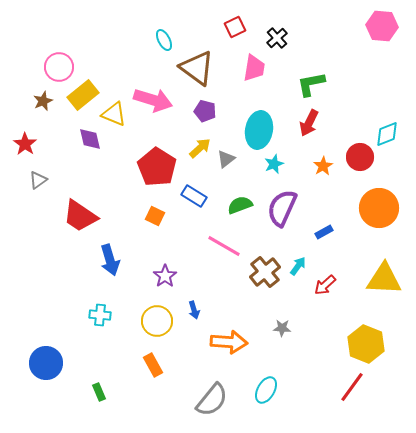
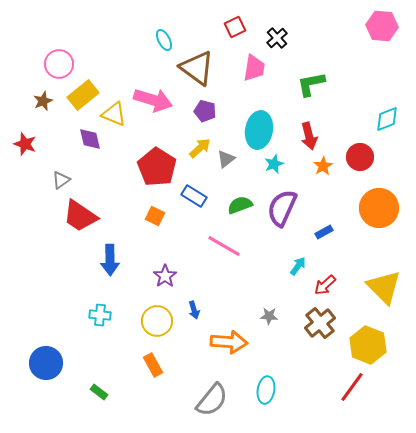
pink circle at (59, 67): moved 3 px up
red arrow at (309, 123): moved 13 px down; rotated 40 degrees counterclockwise
cyan diamond at (387, 134): moved 15 px up
red star at (25, 144): rotated 15 degrees counterclockwise
gray triangle at (38, 180): moved 23 px right
blue arrow at (110, 260): rotated 16 degrees clockwise
brown cross at (265, 272): moved 55 px right, 51 px down
yellow triangle at (384, 279): moved 8 px down; rotated 42 degrees clockwise
gray star at (282, 328): moved 13 px left, 12 px up
yellow hexagon at (366, 344): moved 2 px right, 1 px down
cyan ellipse at (266, 390): rotated 20 degrees counterclockwise
green rectangle at (99, 392): rotated 30 degrees counterclockwise
